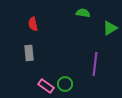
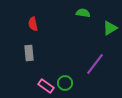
purple line: rotated 30 degrees clockwise
green circle: moved 1 px up
